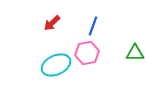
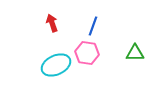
red arrow: rotated 114 degrees clockwise
pink hexagon: rotated 20 degrees clockwise
